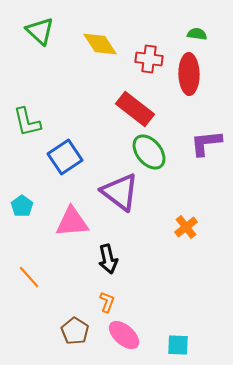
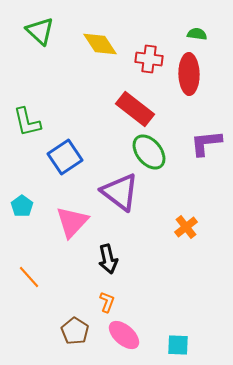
pink triangle: rotated 42 degrees counterclockwise
